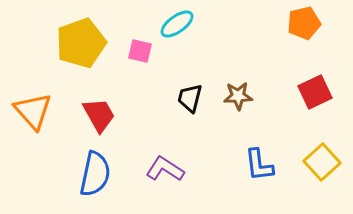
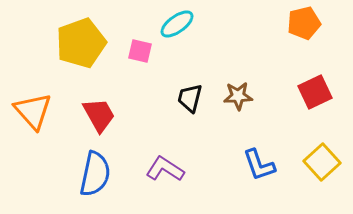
blue L-shape: rotated 12 degrees counterclockwise
